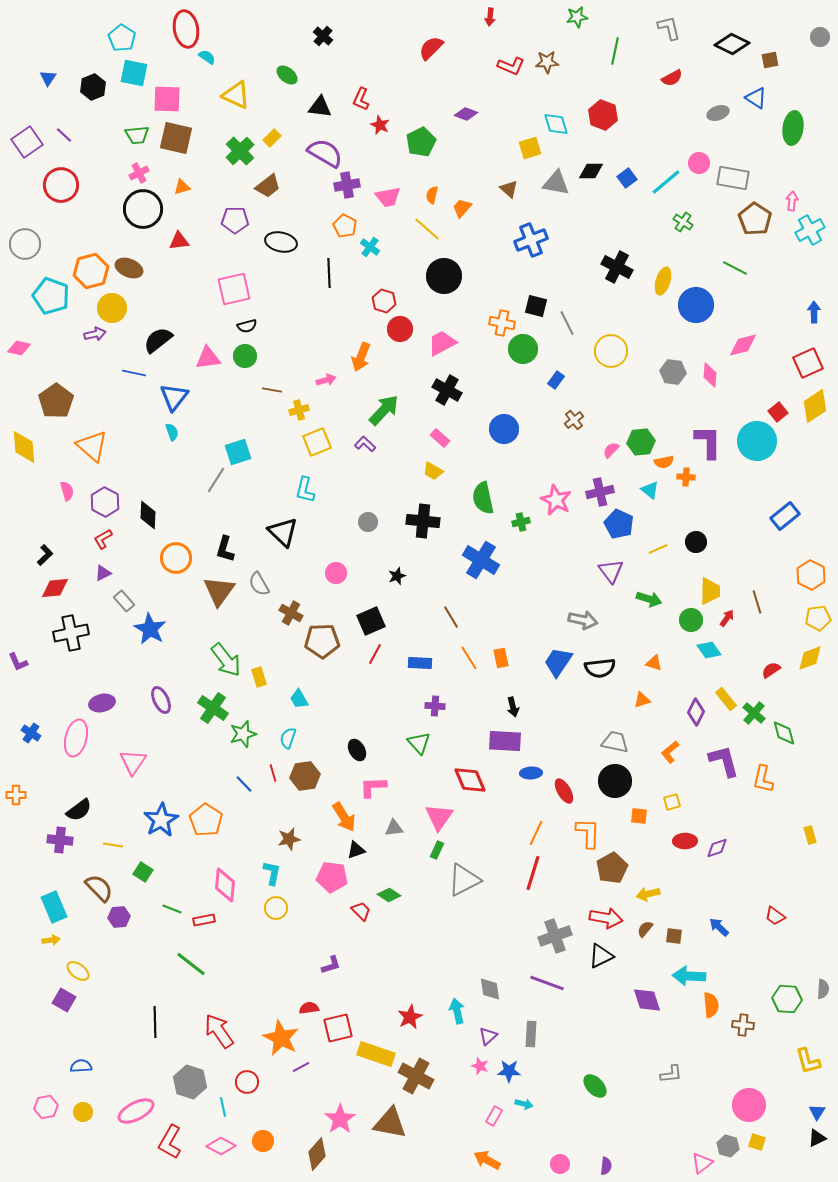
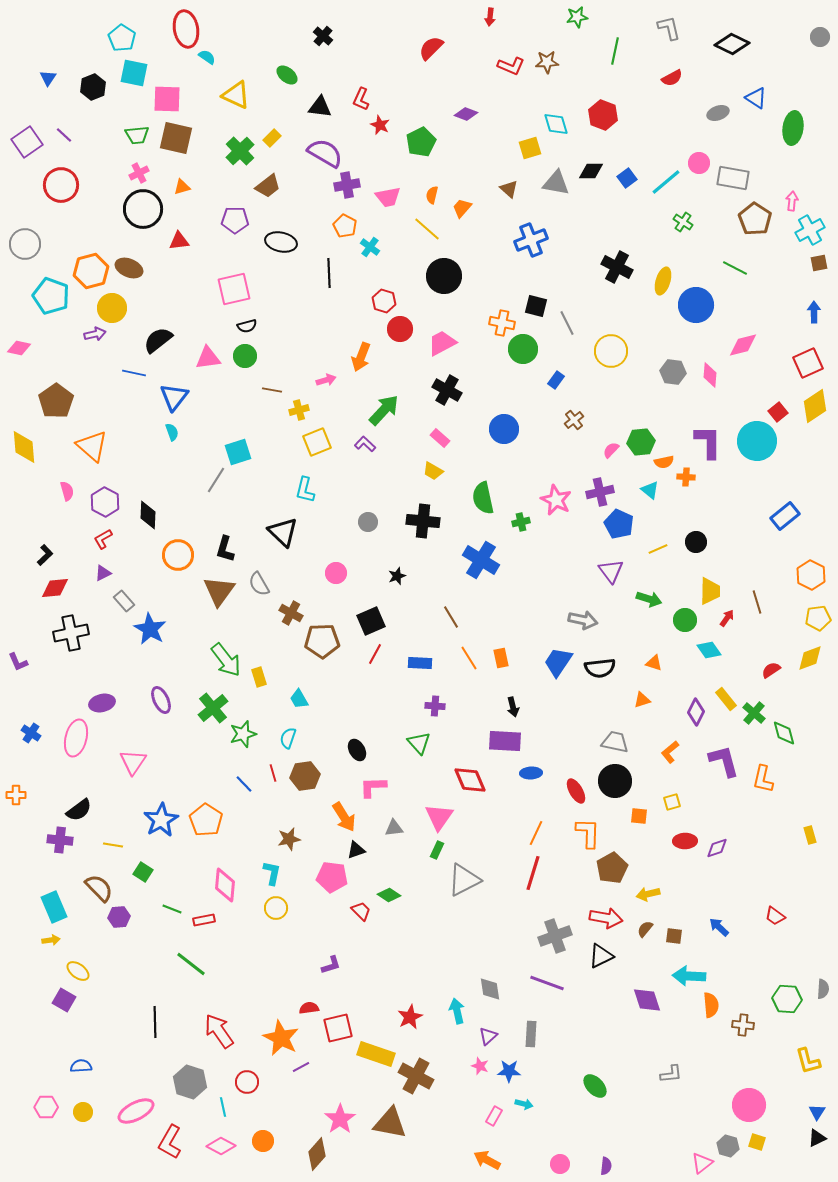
brown square at (770, 60): moved 49 px right, 203 px down
orange circle at (176, 558): moved 2 px right, 3 px up
green circle at (691, 620): moved 6 px left
green cross at (213, 708): rotated 16 degrees clockwise
red ellipse at (564, 791): moved 12 px right
pink hexagon at (46, 1107): rotated 10 degrees clockwise
